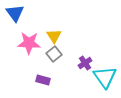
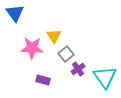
pink star: moved 3 px right, 5 px down
gray square: moved 12 px right
purple cross: moved 7 px left, 6 px down
